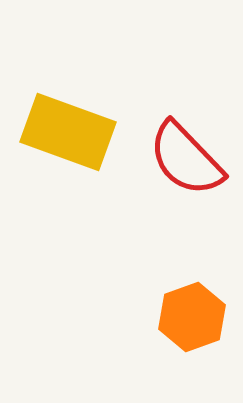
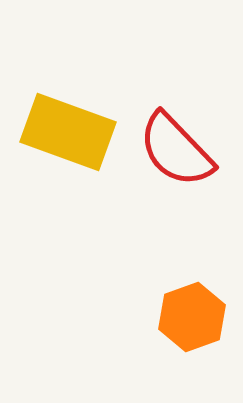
red semicircle: moved 10 px left, 9 px up
